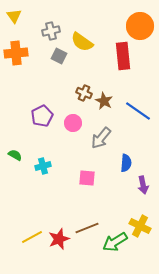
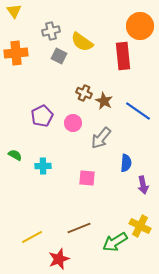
yellow triangle: moved 5 px up
cyan cross: rotated 14 degrees clockwise
brown line: moved 8 px left
red star: moved 20 px down
